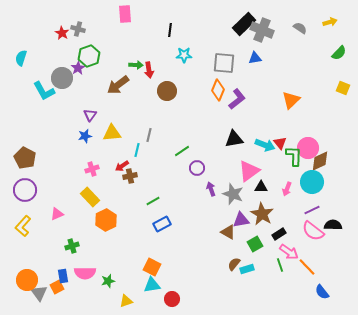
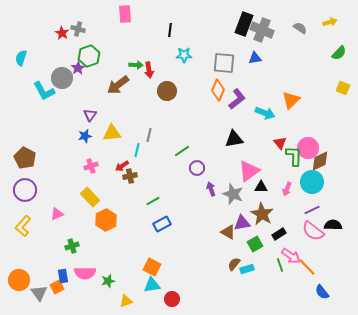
black rectangle at (244, 24): rotated 25 degrees counterclockwise
cyan arrow at (265, 145): moved 32 px up
pink cross at (92, 169): moved 1 px left, 3 px up
purple triangle at (241, 220): moved 1 px right, 3 px down
pink arrow at (289, 252): moved 2 px right, 4 px down
orange circle at (27, 280): moved 8 px left
